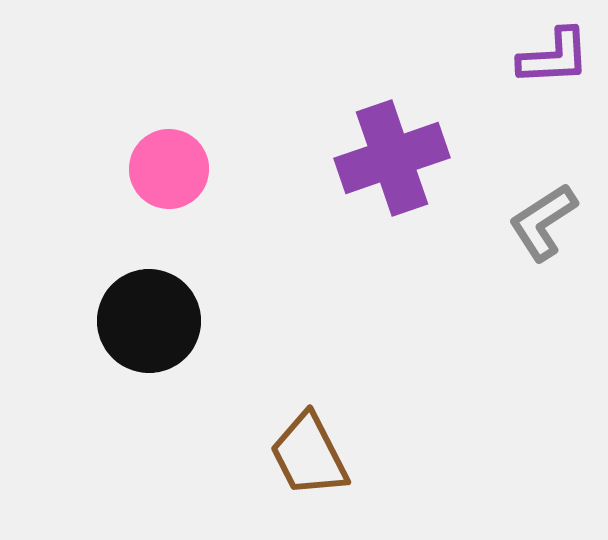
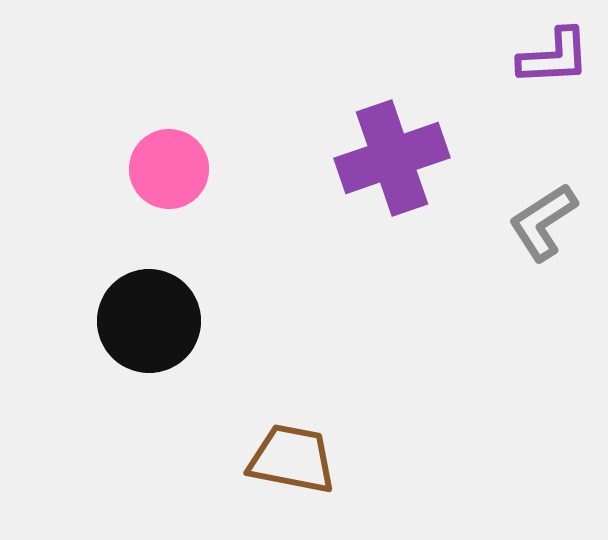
brown trapezoid: moved 17 px left, 4 px down; rotated 128 degrees clockwise
